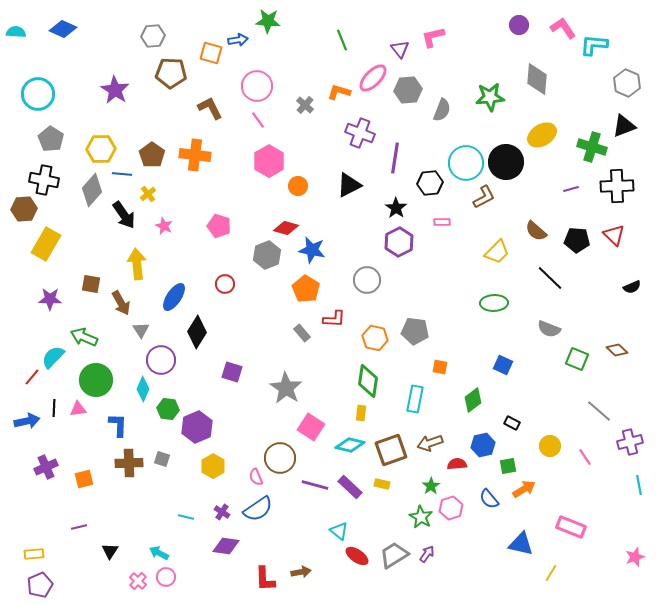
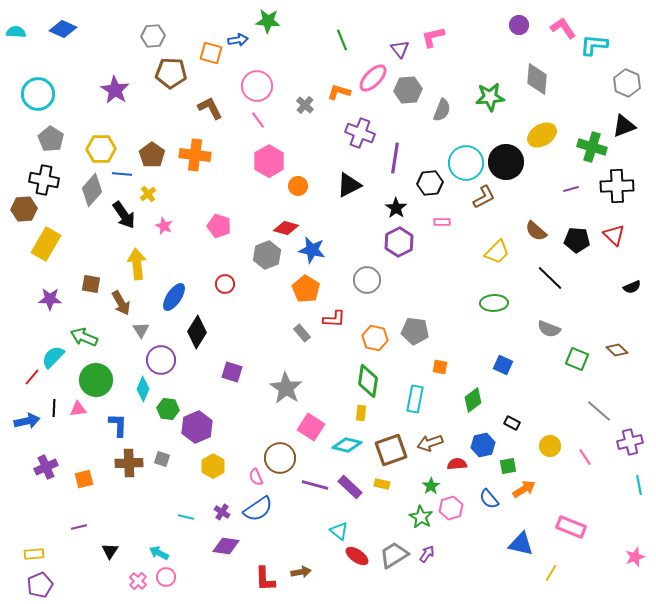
cyan diamond at (350, 445): moved 3 px left
